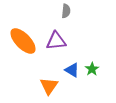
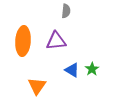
orange ellipse: rotated 48 degrees clockwise
orange triangle: moved 12 px left
